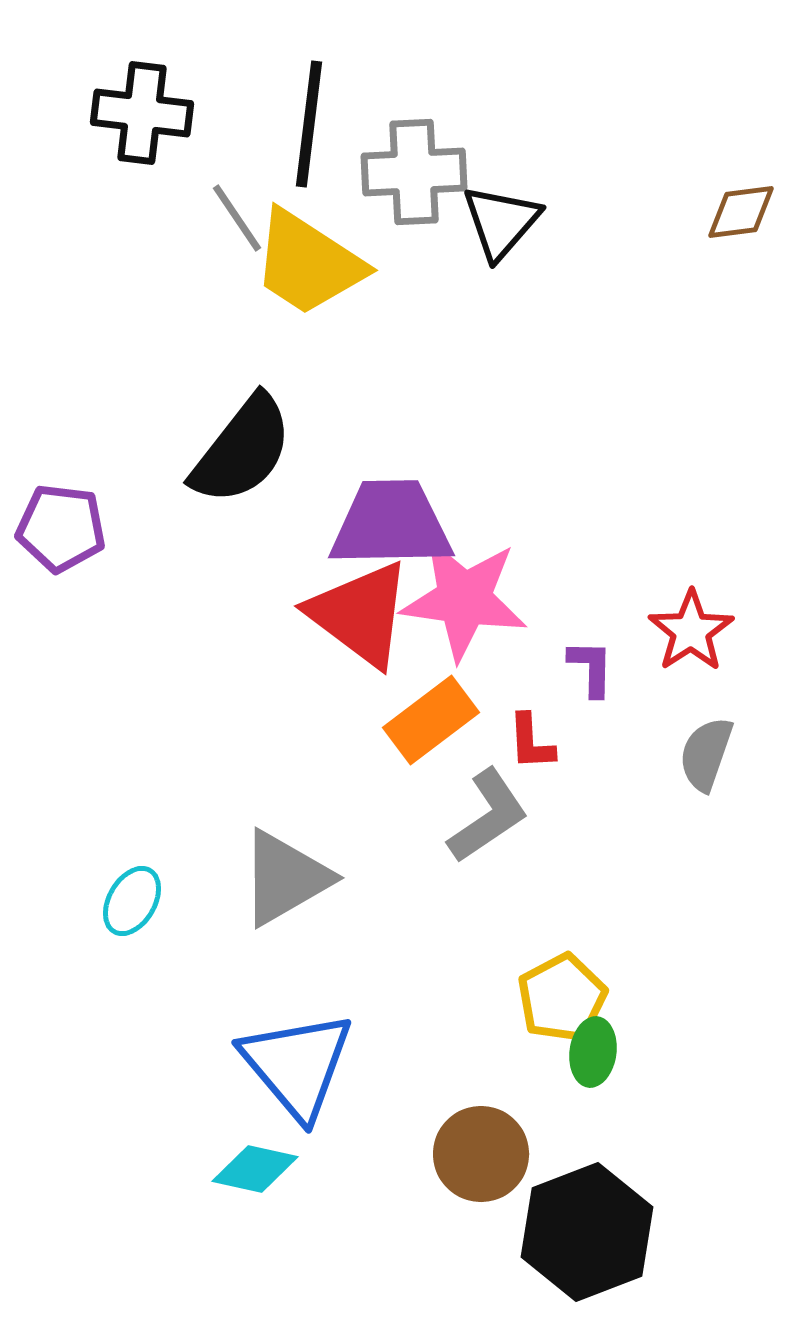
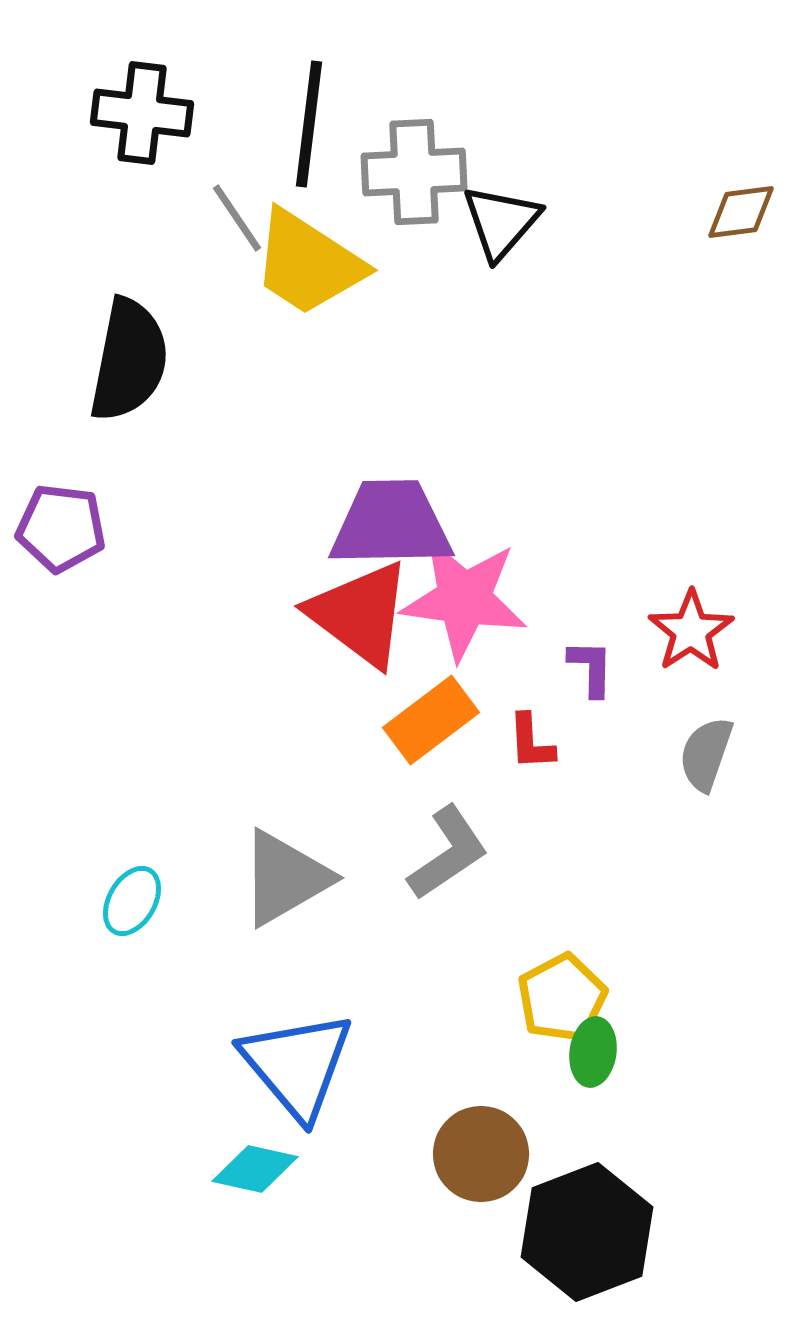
black semicircle: moved 113 px left, 90 px up; rotated 27 degrees counterclockwise
gray L-shape: moved 40 px left, 37 px down
